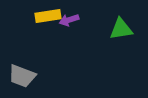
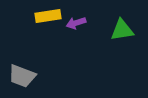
purple arrow: moved 7 px right, 3 px down
green triangle: moved 1 px right, 1 px down
